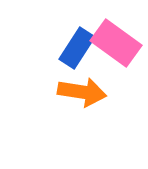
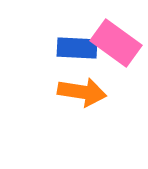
blue rectangle: rotated 60 degrees clockwise
